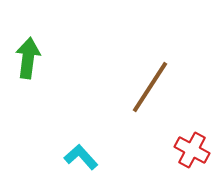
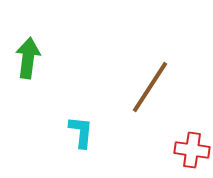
red cross: rotated 20 degrees counterclockwise
cyan L-shape: moved 25 px up; rotated 48 degrees clockwise
